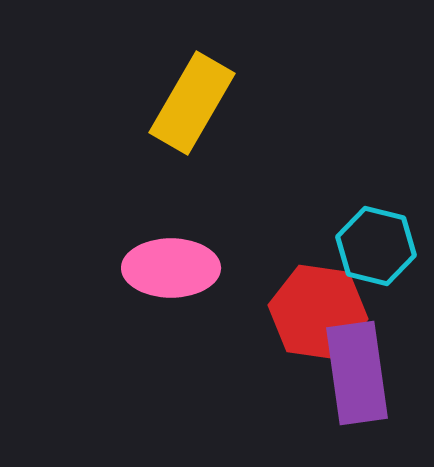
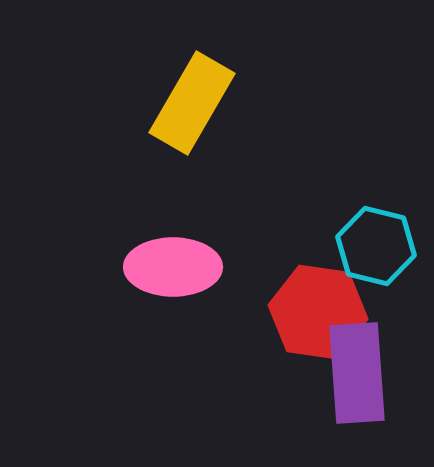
pink ellipse: moved 2 px right, 1 px up
purple rectangle: rotated 4 degrees clockwise
